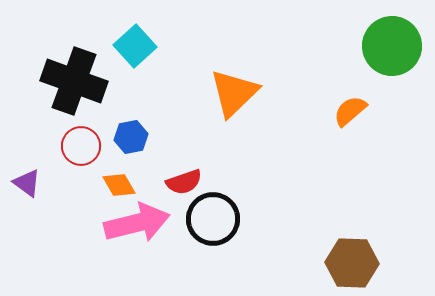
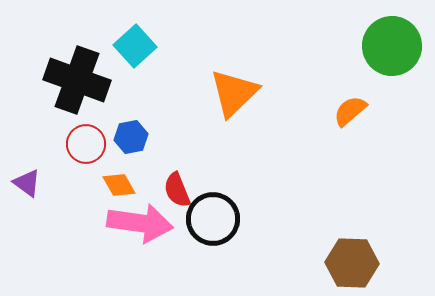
black cross: moved 3 px right, 1 px up
red circle: moved 5 px right, 2 px up
red semicircle: moved 7 px left, 8 px down; rotated 87 degrees clockwise
pink arrow: moved 3 px right; rotated 22 degrees clockwise
